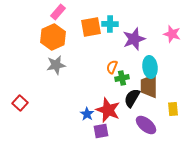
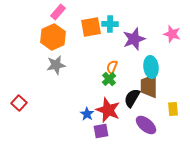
cyan ellipse: moved 1 px right
green cross: moved 13 px left, 1 px down; rotated 32 degrees counterclockwise
red square: moved 1 px left
